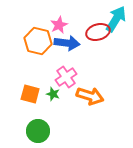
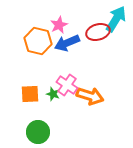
blue arrow: rotated 150 degrees clockwise
pink cross: moved 1 px right, 8 px down; rotated 20 degrees counterclockwise
orange square: rotated 18 degrees counterclockwise
green circle: moved 1 px down
